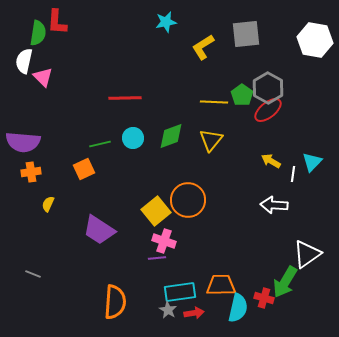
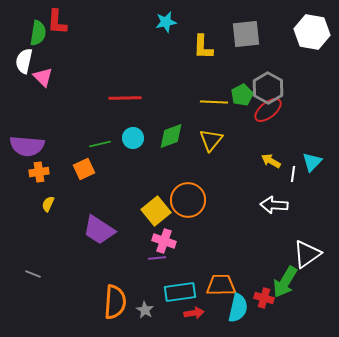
white hexagon: moved 3 px left, 8 px up
yellow L-shape: rotated 56 degrees counterclockwise
green pentagon: rotated 10 degrees clockwise
purple semicircle: moved 4 px right, 4 px down
orange cross: moved 8 px right
gray star: moved 23 px left
